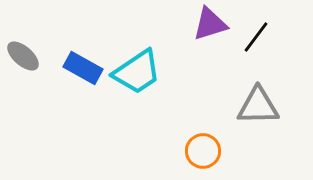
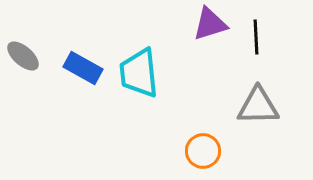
black line: rotated 40 degrees counterclockwise
cyan trapezoid: moved 2 px right, 1 px down; rotated 118 degrees clockwise
